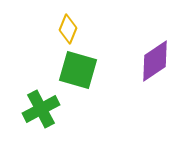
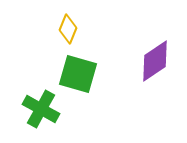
green square: moved 4 px down
green cross: rotated 33 degrees counterclockwise
